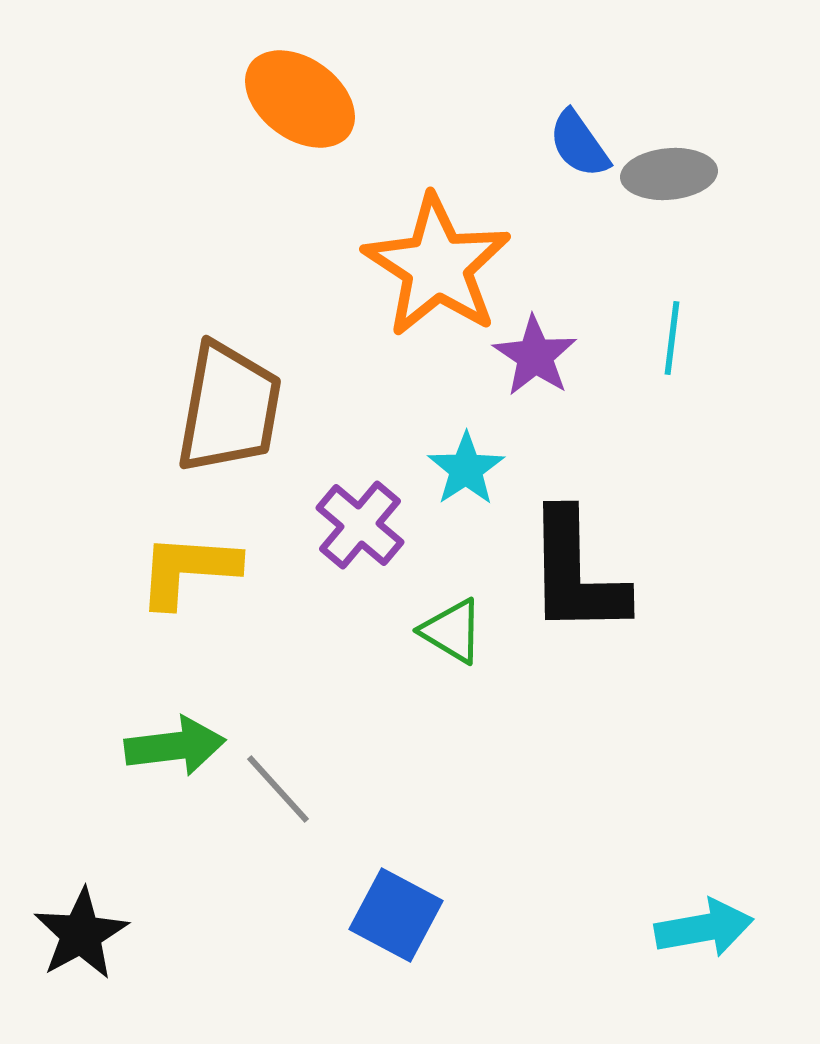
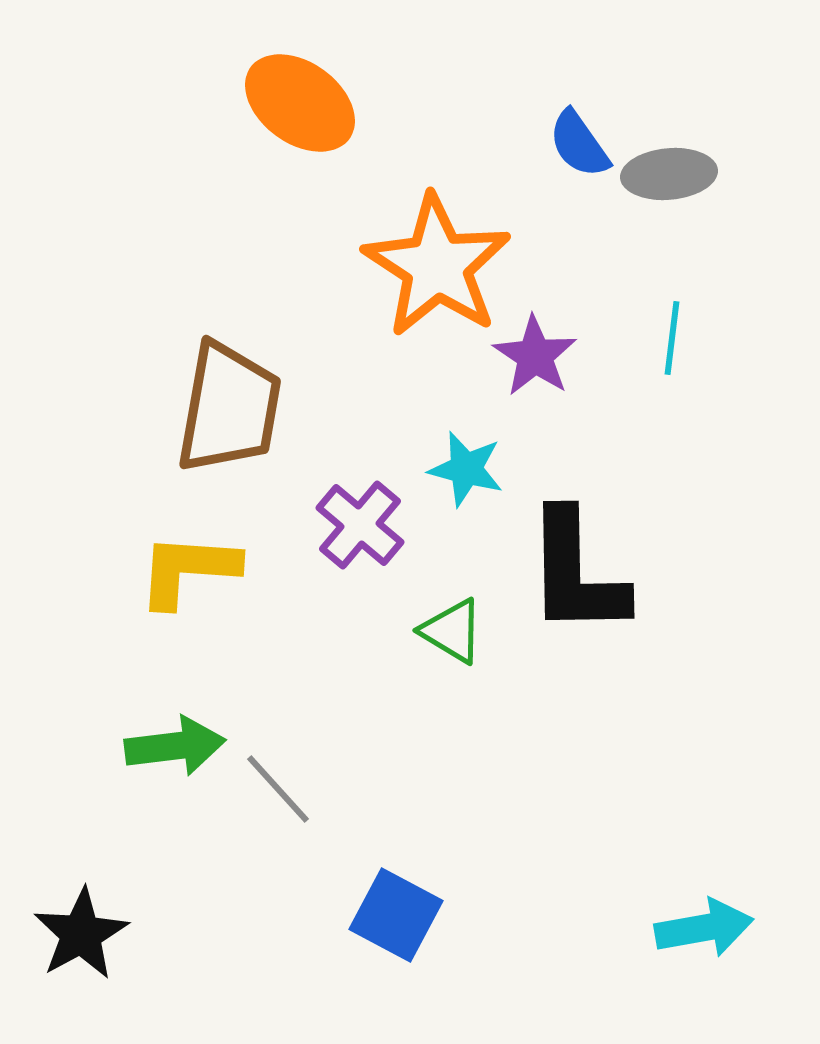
orange ellipse: moved 4 px down
cyan star: rotated 24 degrees counterclockwise
